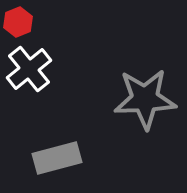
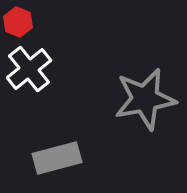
red hexagon: rotated 16 degrees counterclockwise
gray star: rotated 8 degrees counterclockwise
